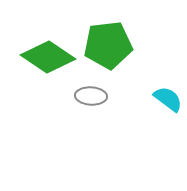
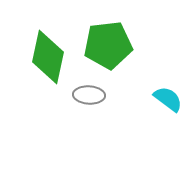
green diamond: rotated 68 degrees clockwise
gray ellipse: moved 2 px left, 1 px up
